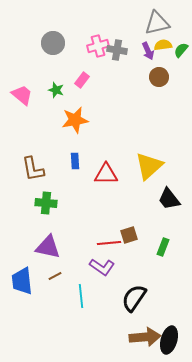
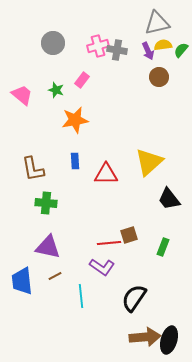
yellow triangle: moved 4 px up
